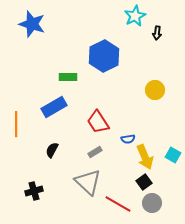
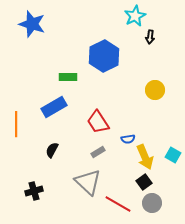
black arrow: moved 7 px left, 4 px down
gray rectangle: moved 3 px right
